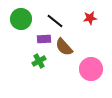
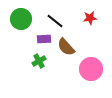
brown semicircle: moved 2 px right
